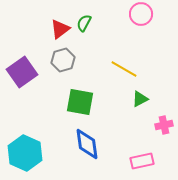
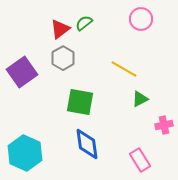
pink circle: moved 5 px down
green semicircle: rotated 24 degrees clockwise
gray hexagon: moved 2 px up; rotated 15 degrees counterclockwise
pink rectangle: moved 2 px left, 1 px up; rotated 70 degrees clockwise
